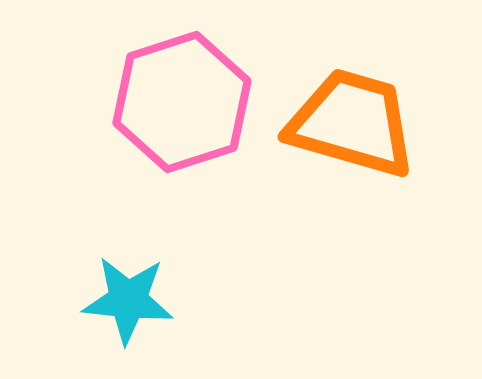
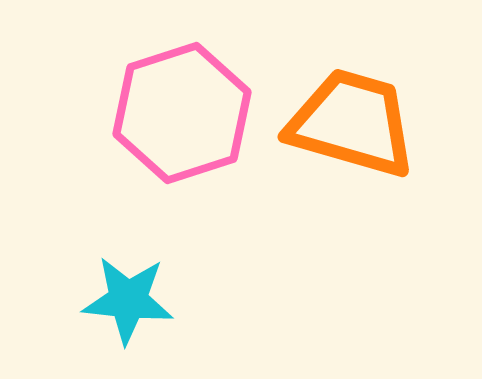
pink hexagon: moved 11 px down
